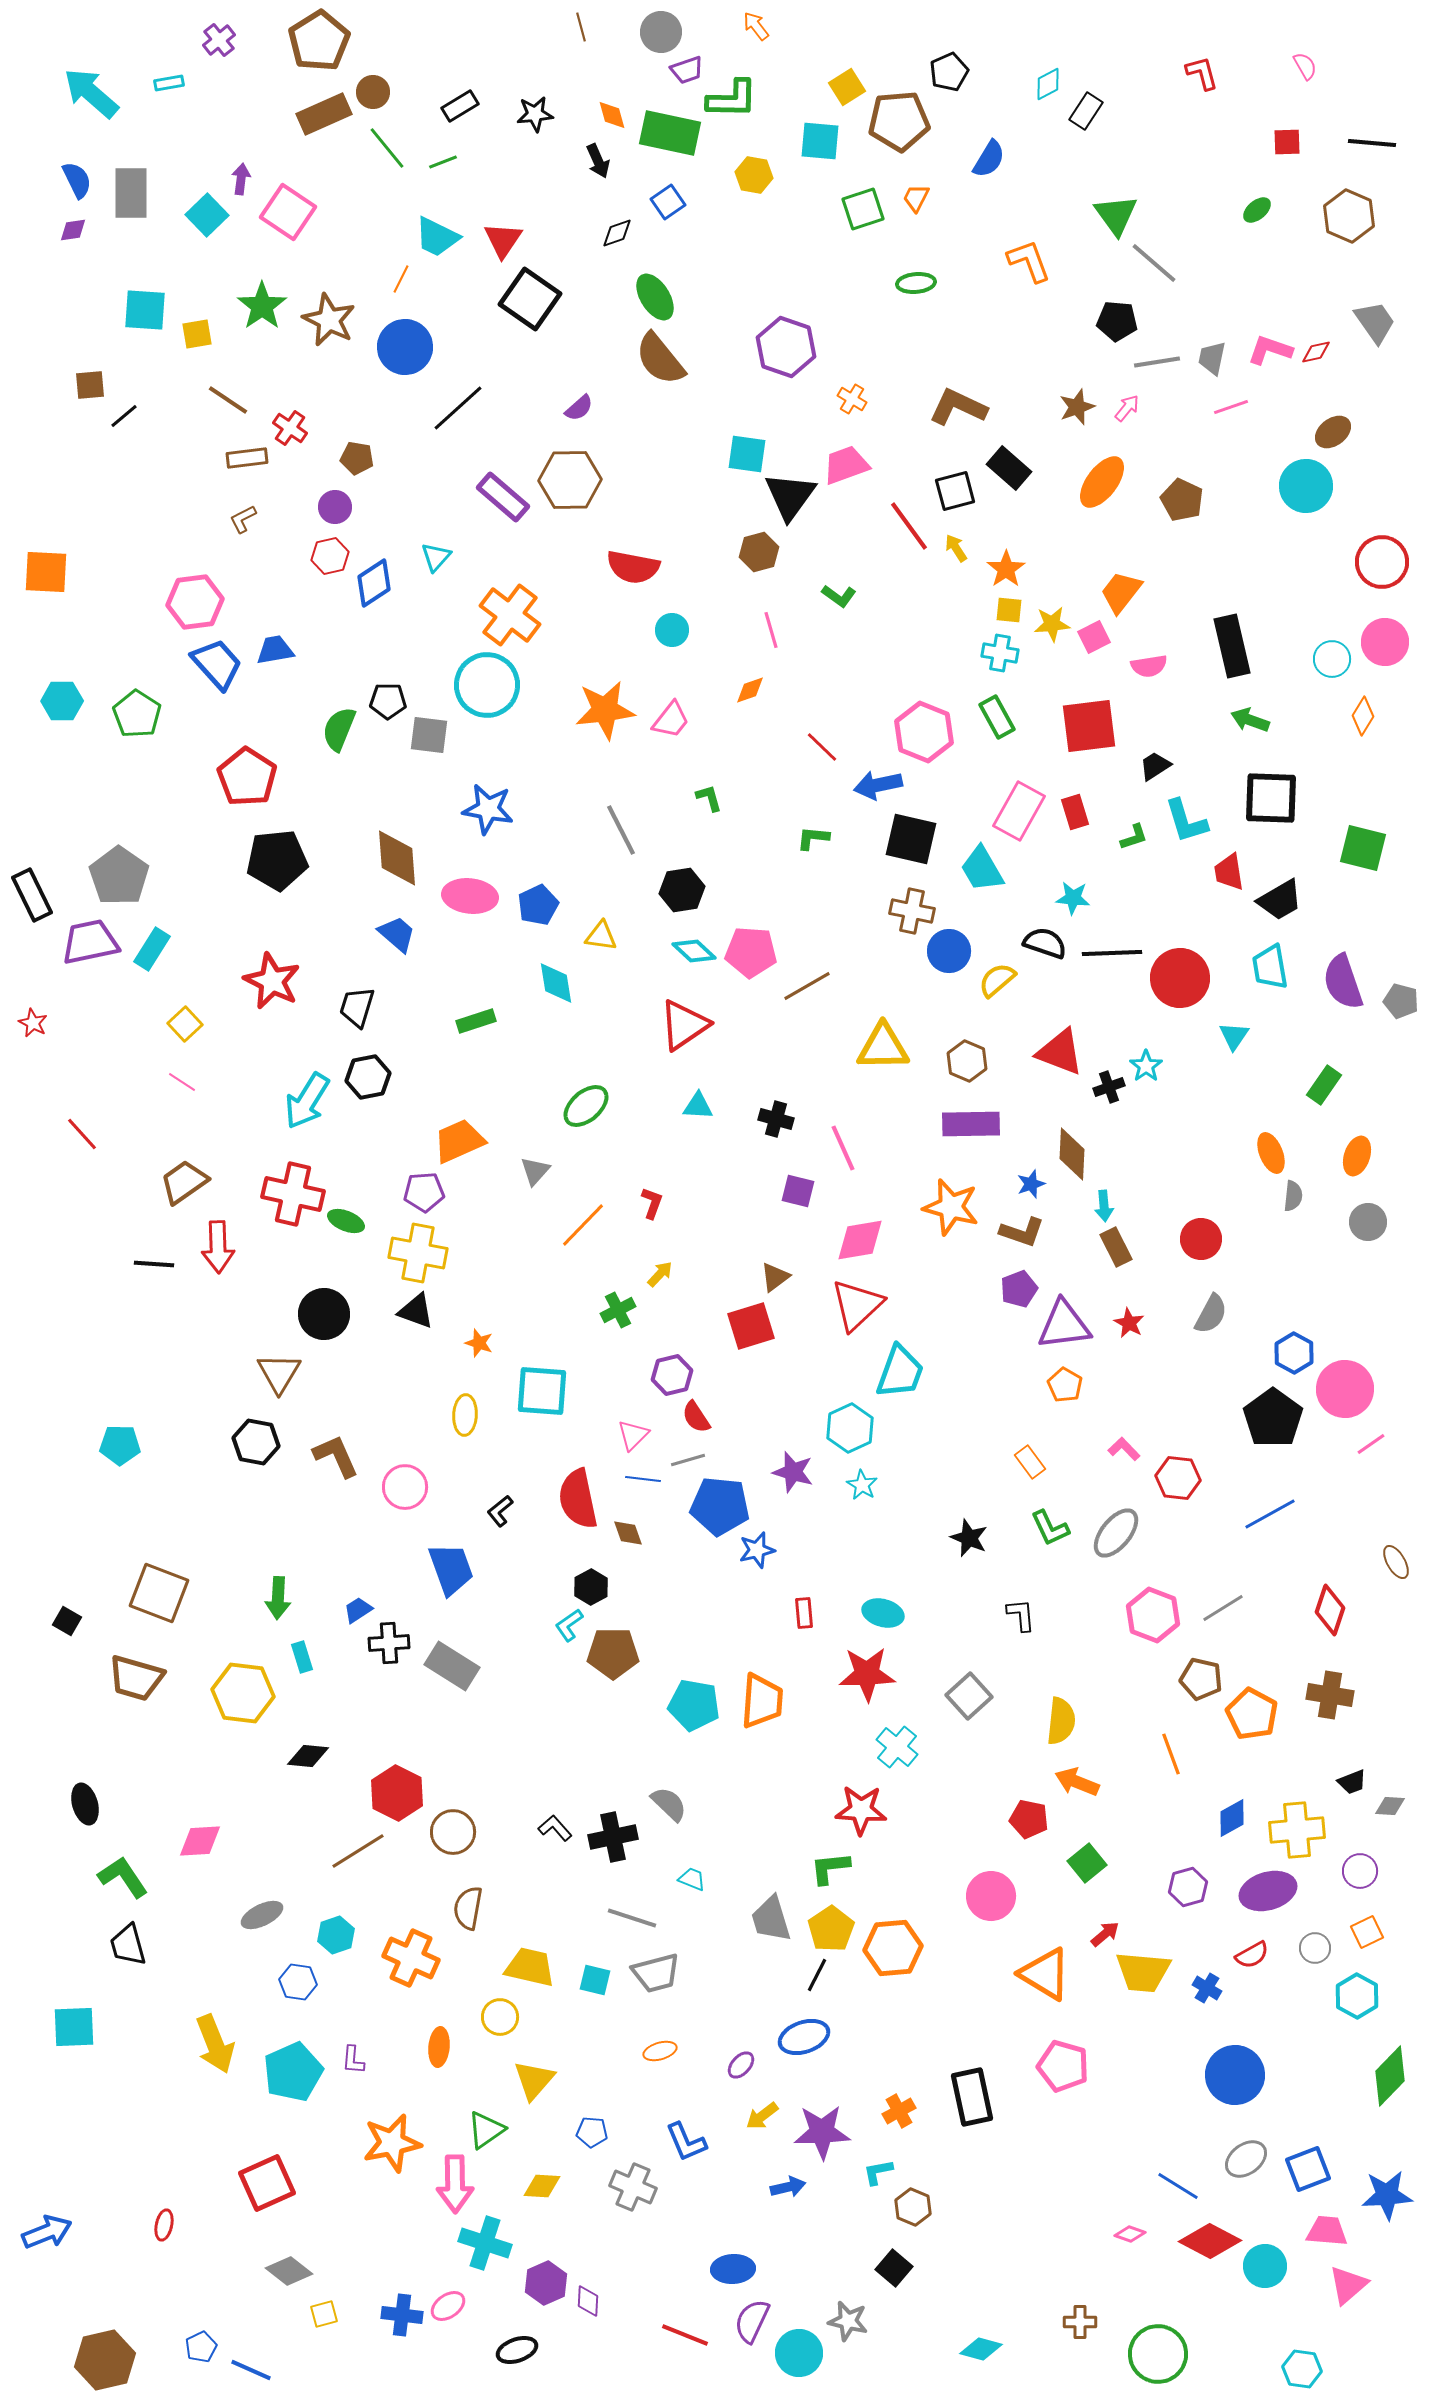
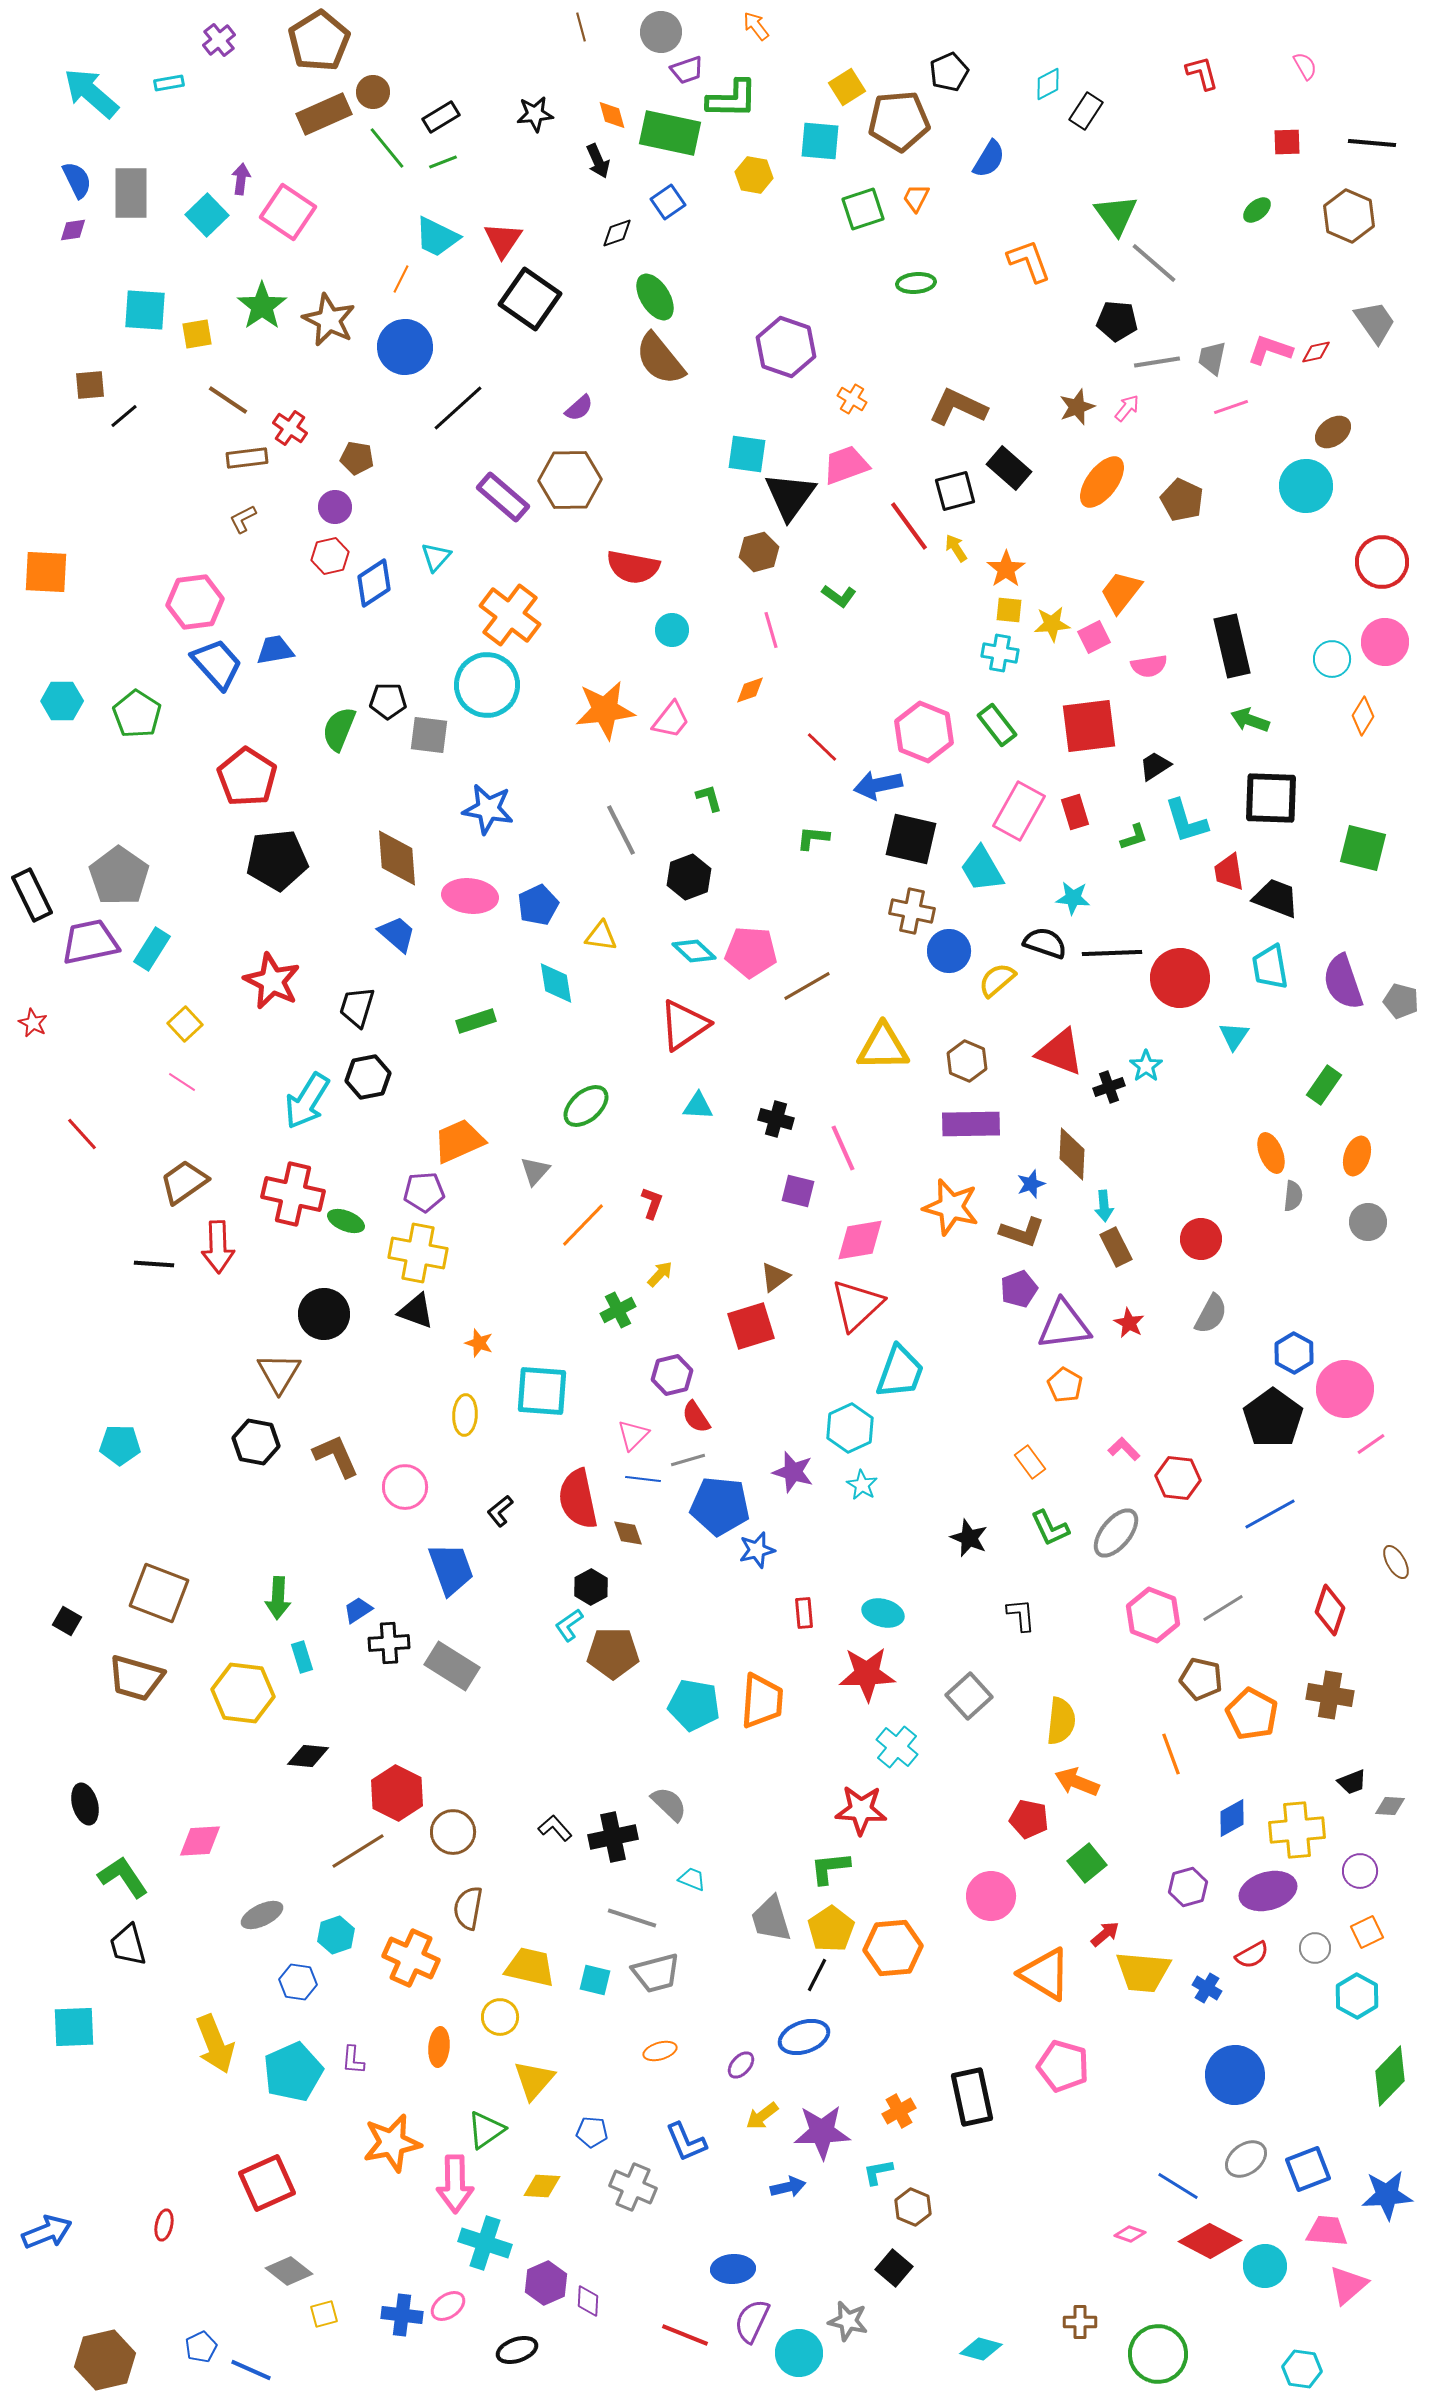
black rectangle at (460, 106): moved 19 px left, 11 px down
green rectangle at (997, 717): moved 8 px down; rotated 9 degrees counterclockwise
black hexagon at (682, 890): moved 7 px right, 13 px up; rotated 12 degrees counterclockwise
black trapezoid at (1280, 900): moved 4 px left, 2 px up; rotated 129 degrees counterclockwise
